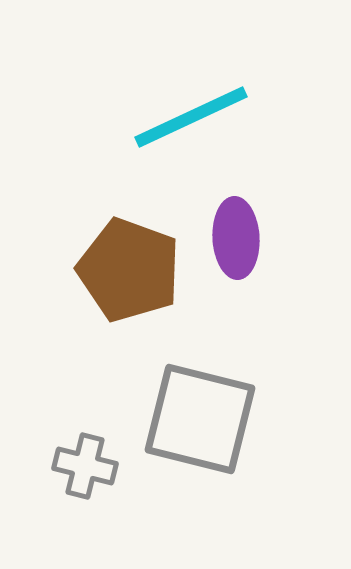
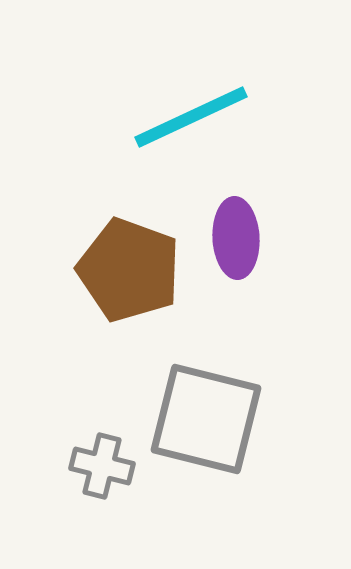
gray square: moved 6 px right
gray cross: moved 17 px right
